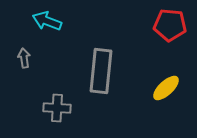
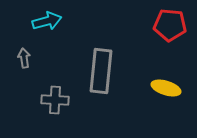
cyan arrow: rotated 144 degrees clockwise
yellow ellipse: rotated 60 degrees clockwise
gray cross: moved 2 px left, 8 px up
